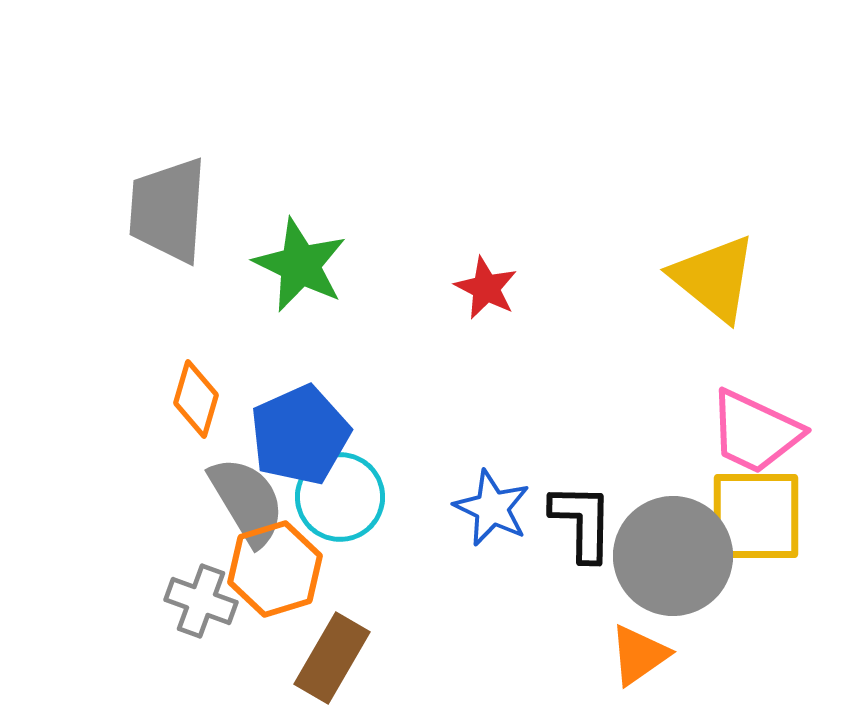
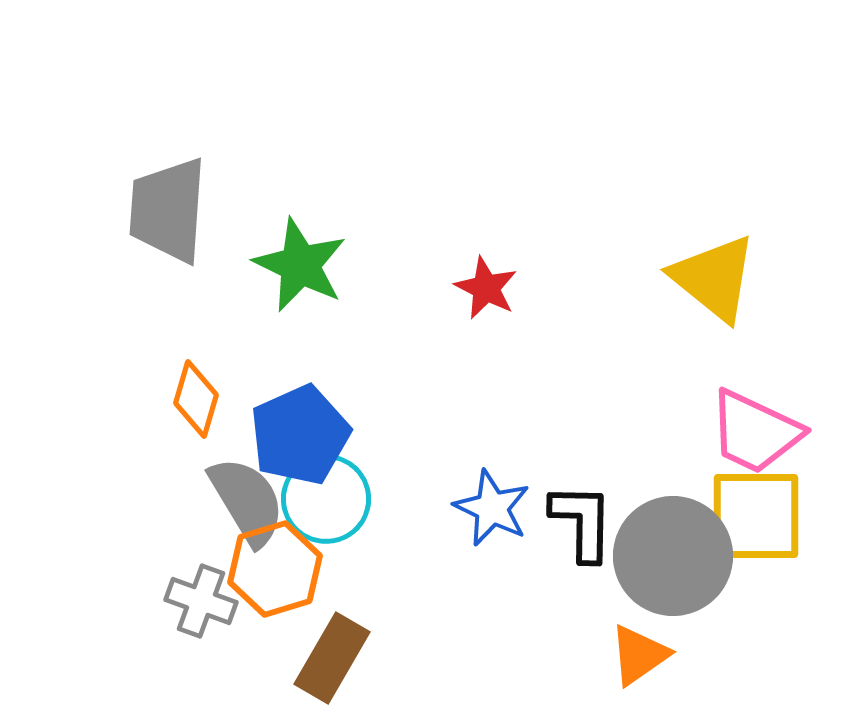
cyan circle: moved 14 px left, 2 px down
